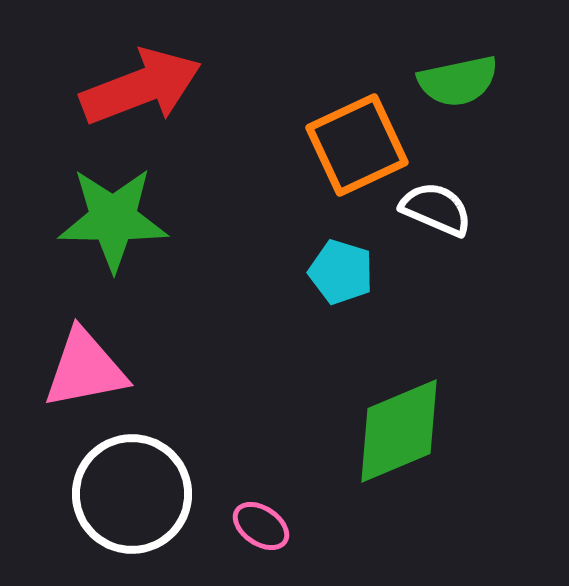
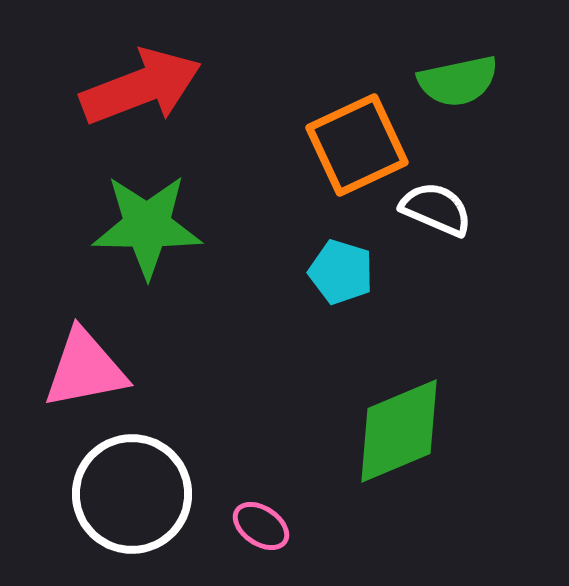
green star: moved 34 px right, 7 px down
